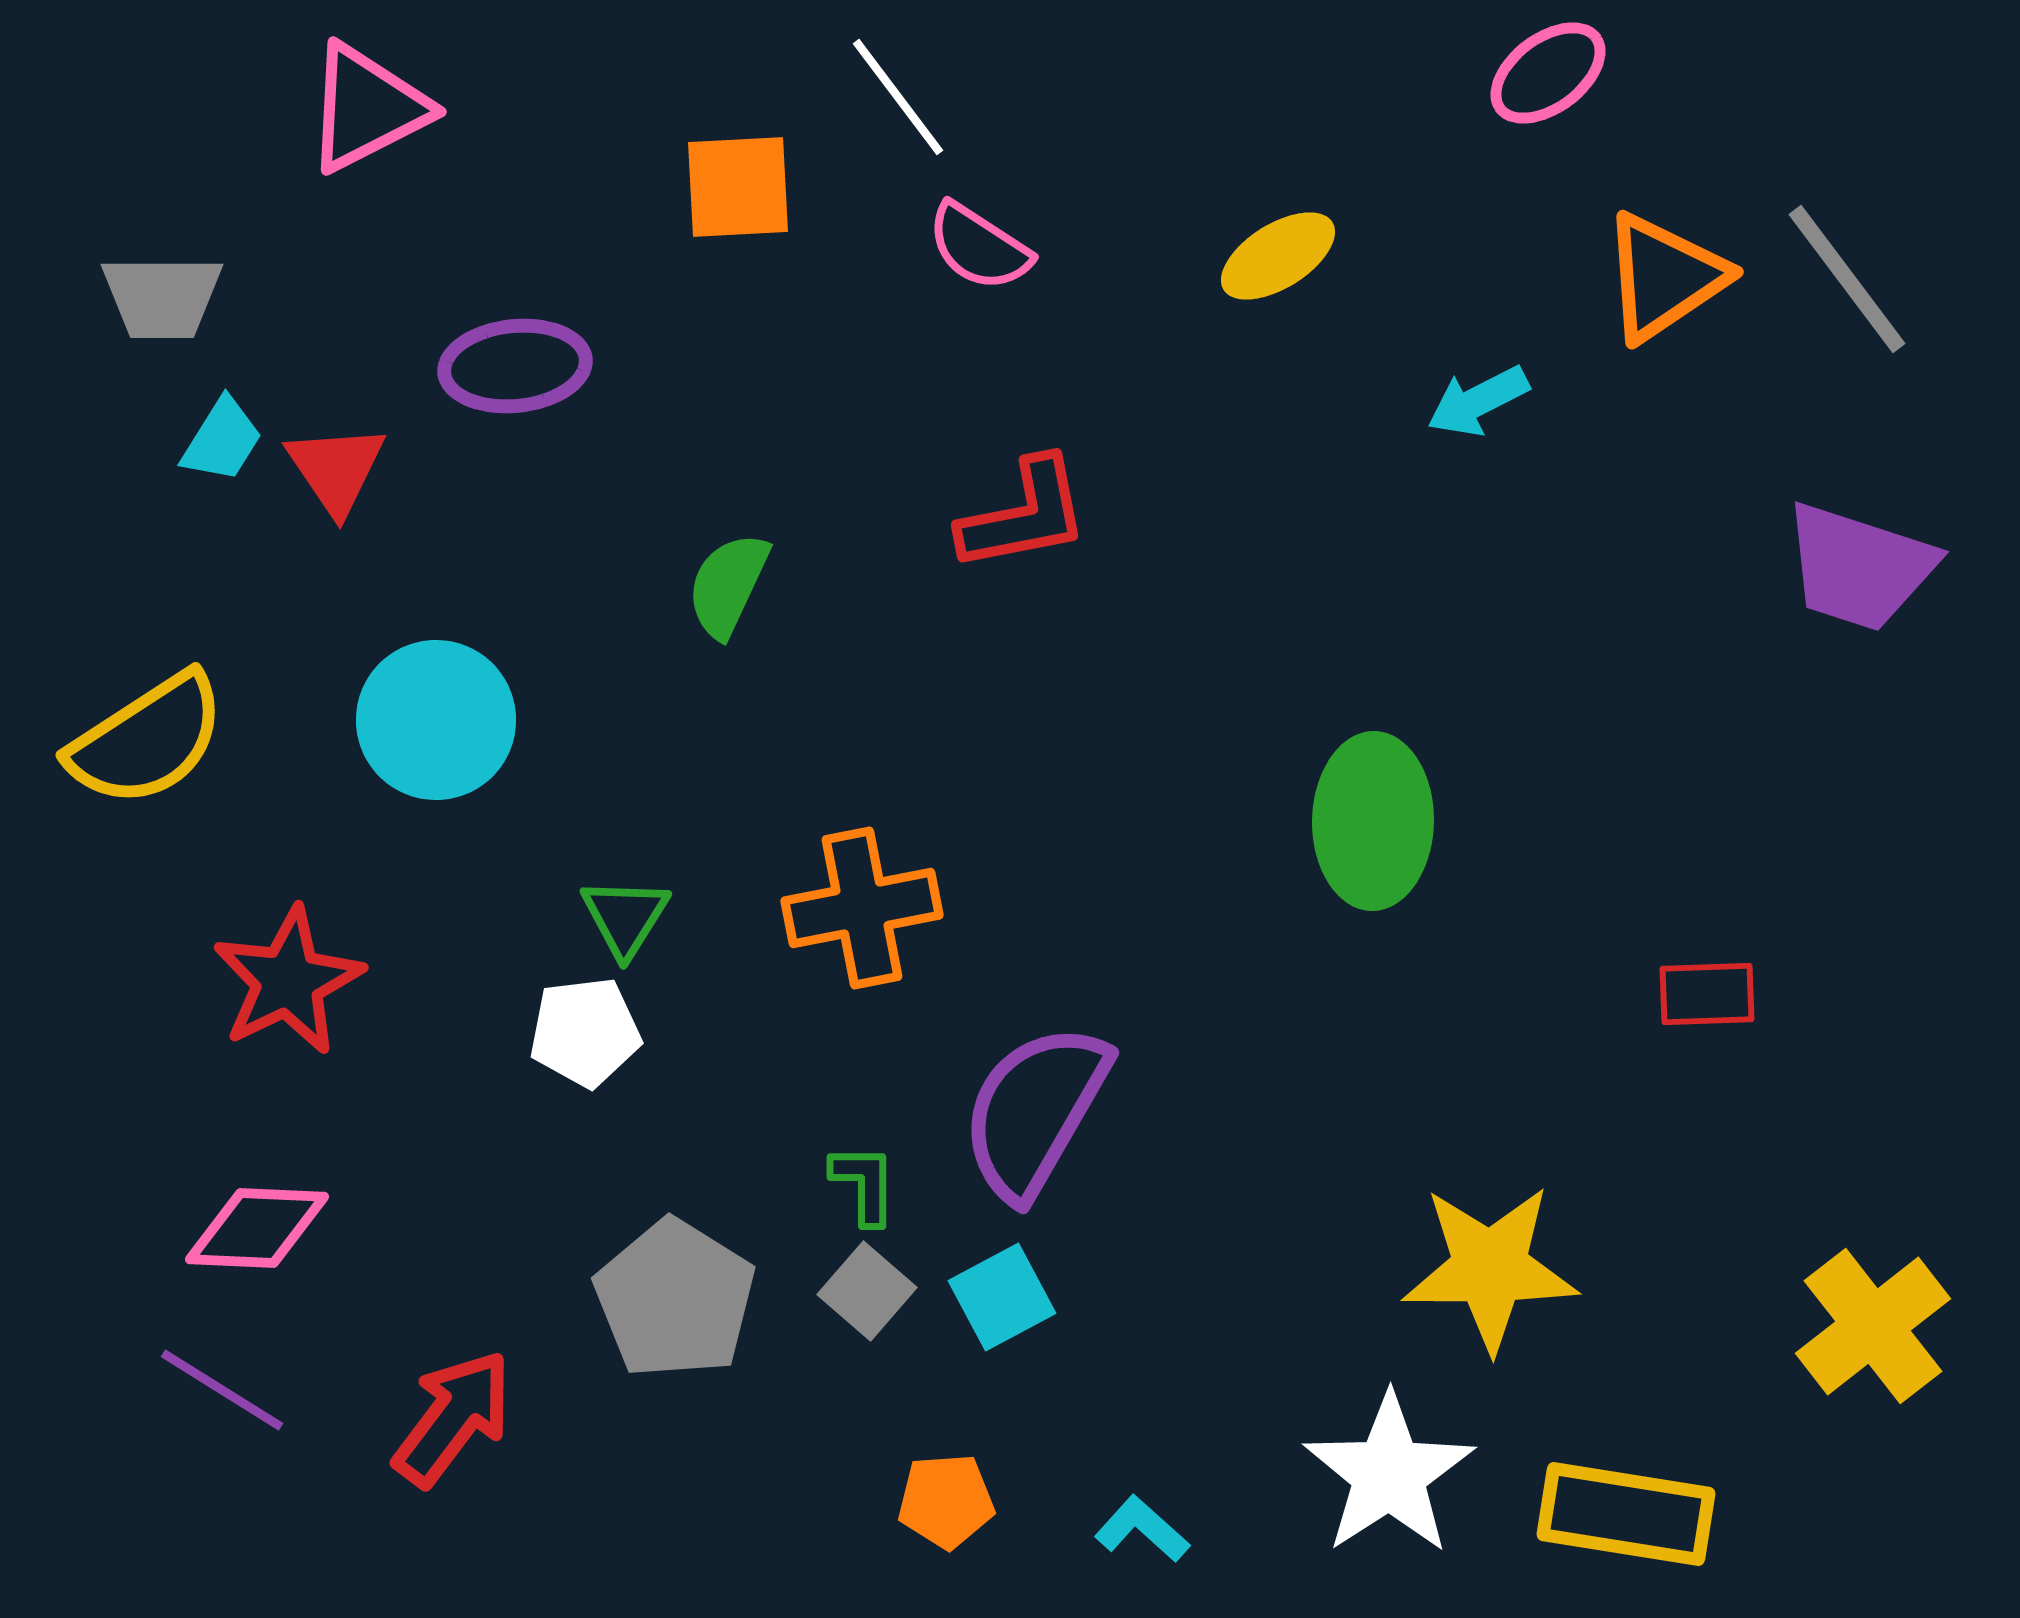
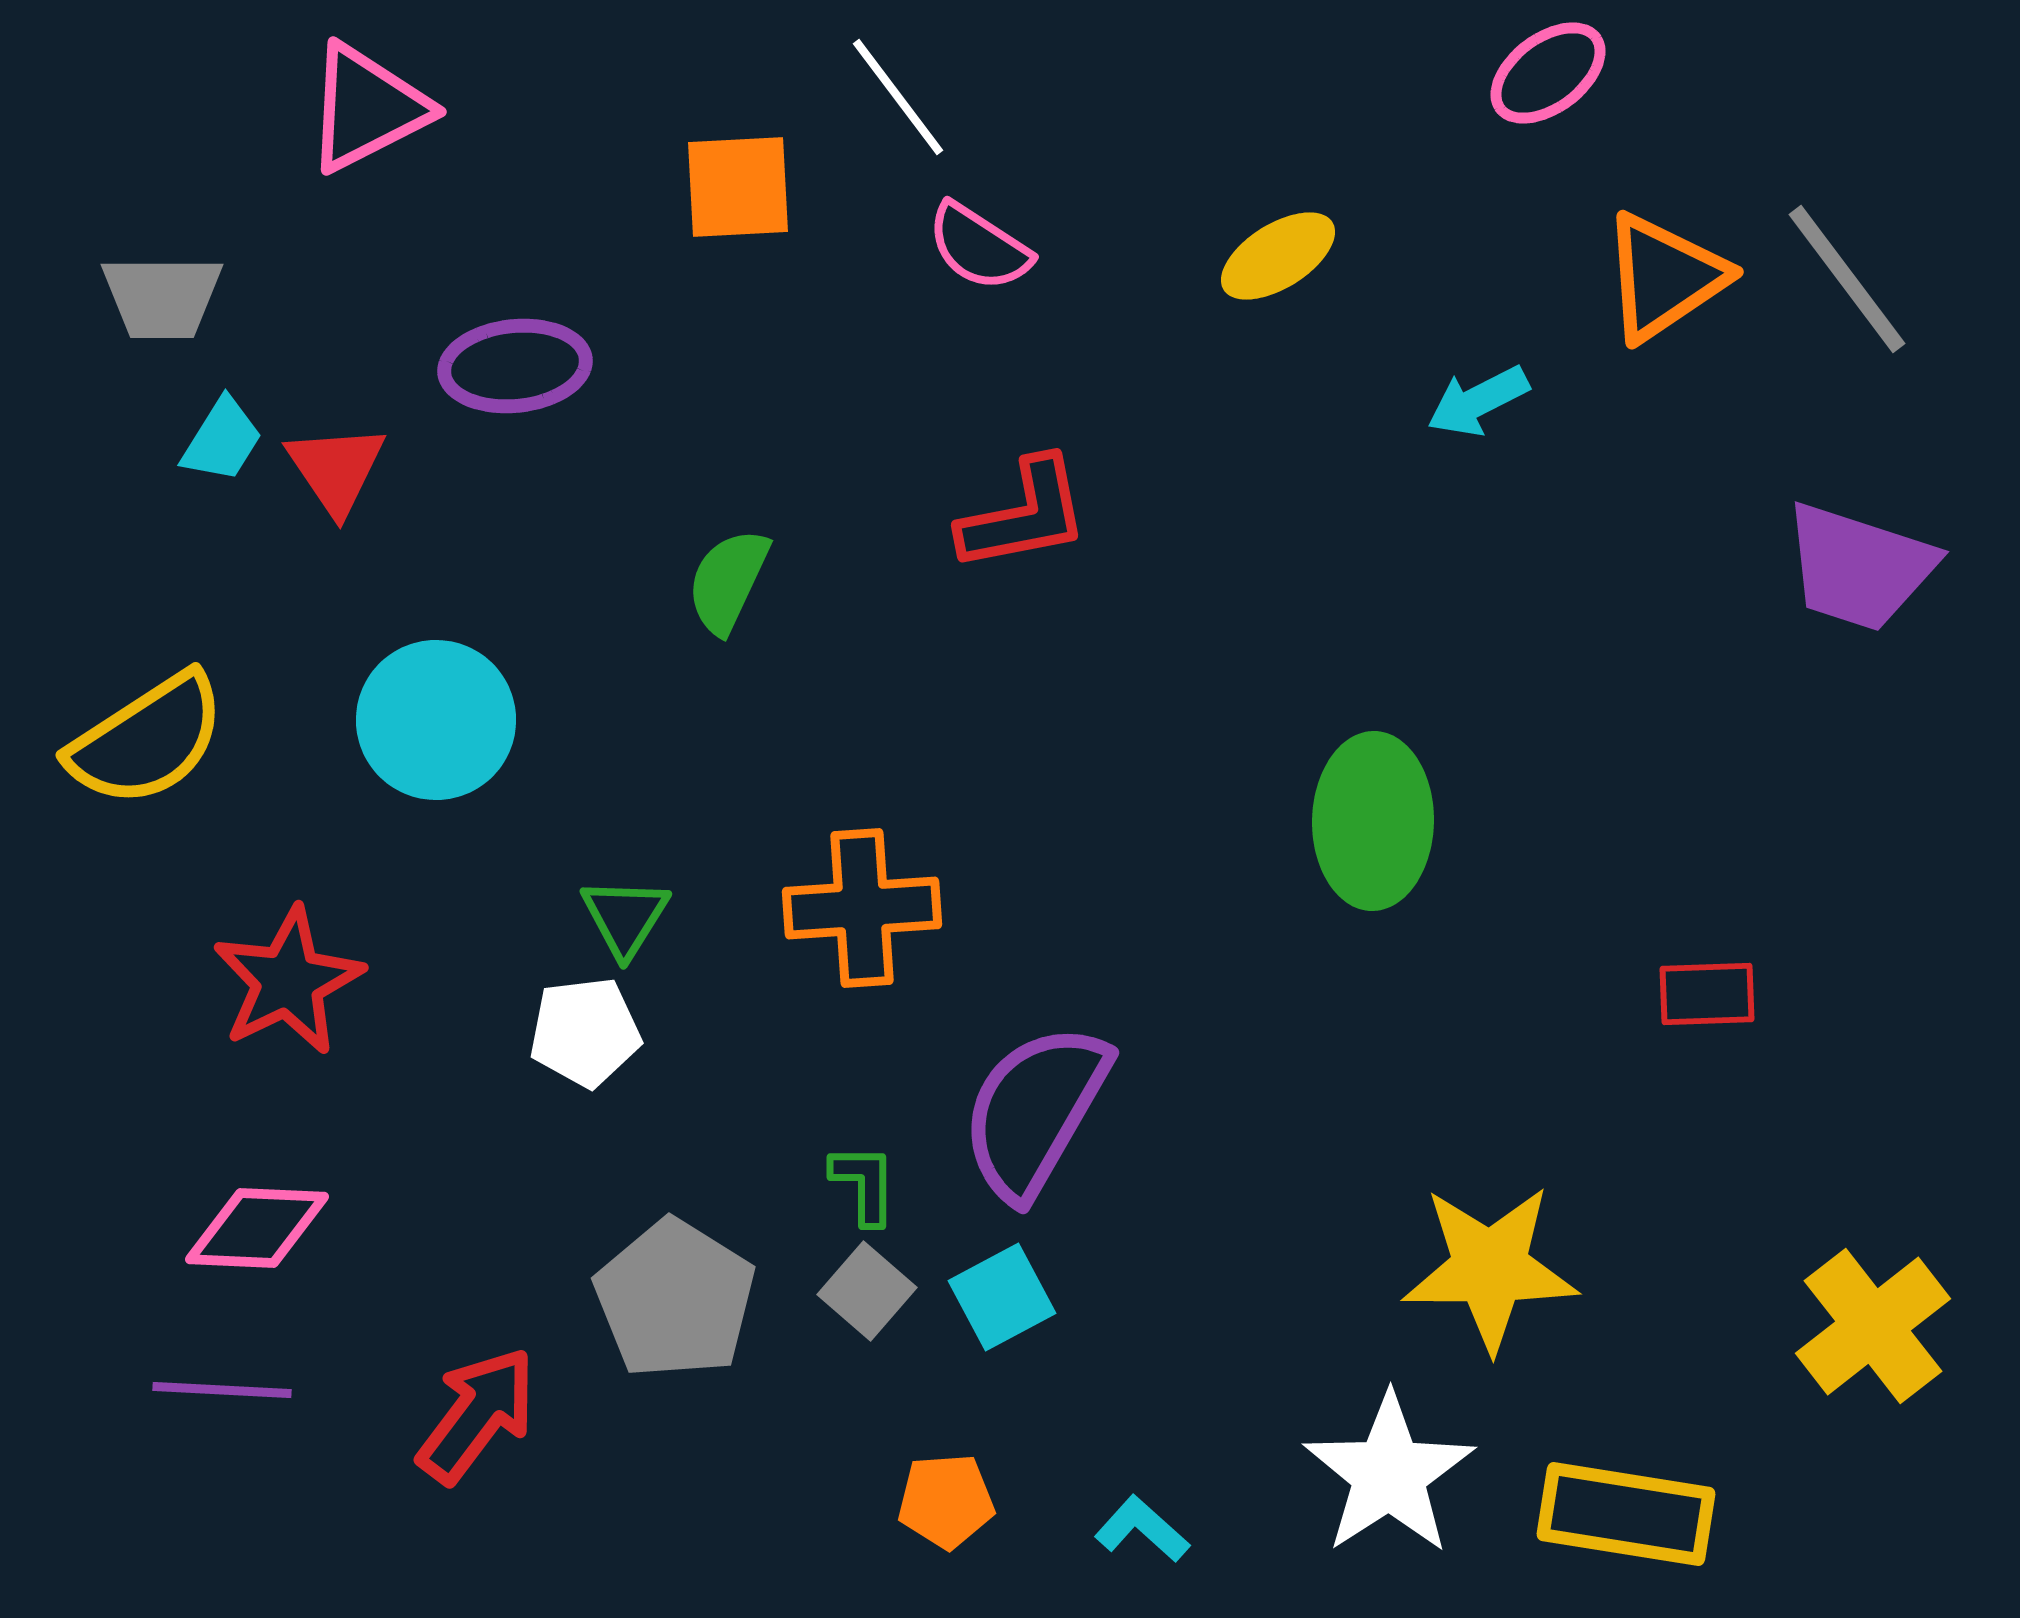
green semicircle: moved 4 px up
orange cross: rotated 7 degrees clockwise
purple line: rotated 29 degrees counterclockwise
red arrow: moved 24 px right, 3 px up
